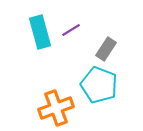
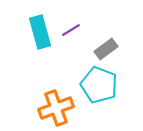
gray rectangle: rotated 20 degrees clockwise
